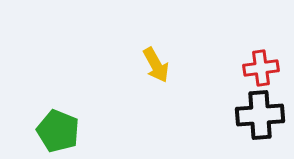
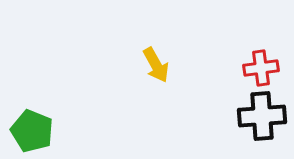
black cross: moved 2 px right, 1 px down
green pentagon: moved 26 px left
